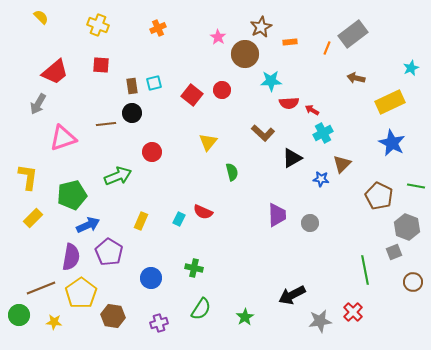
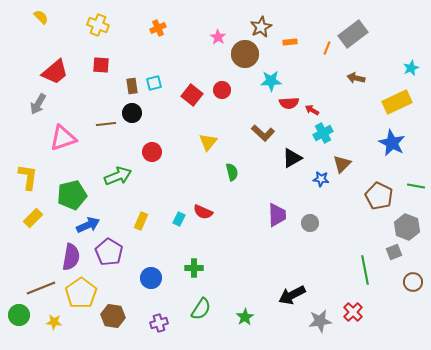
yellow rectangle at (390, 102): moved 7 px right
green cross at (194, 268): rotated 12 degrees counterclockwise
